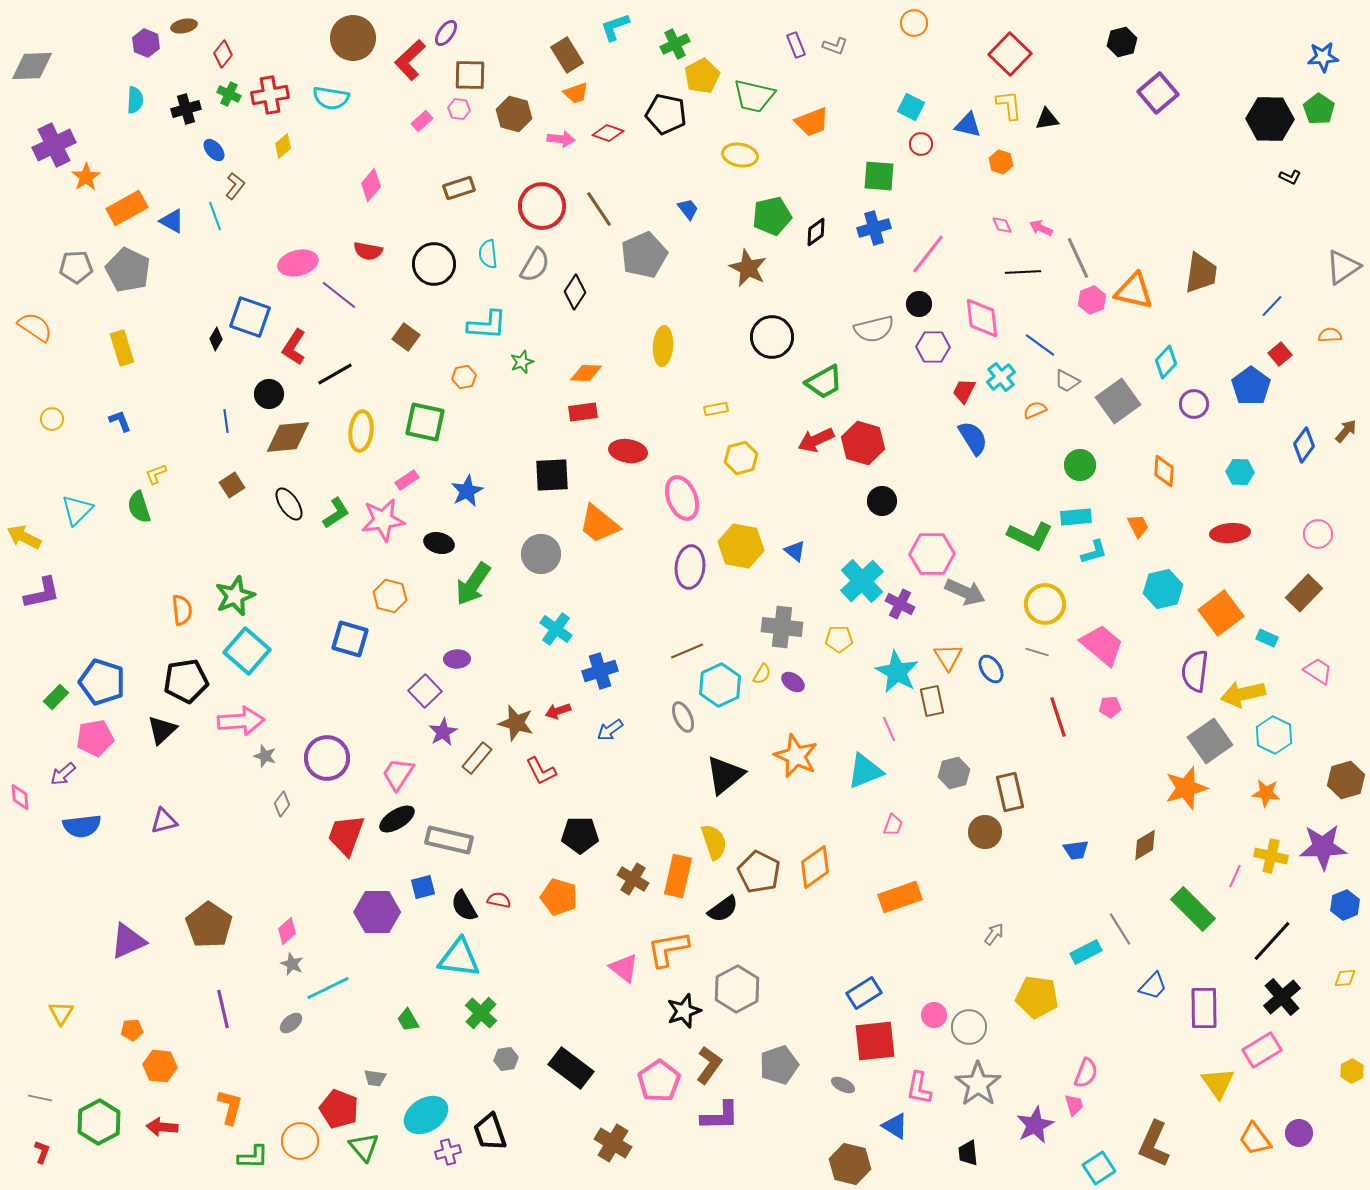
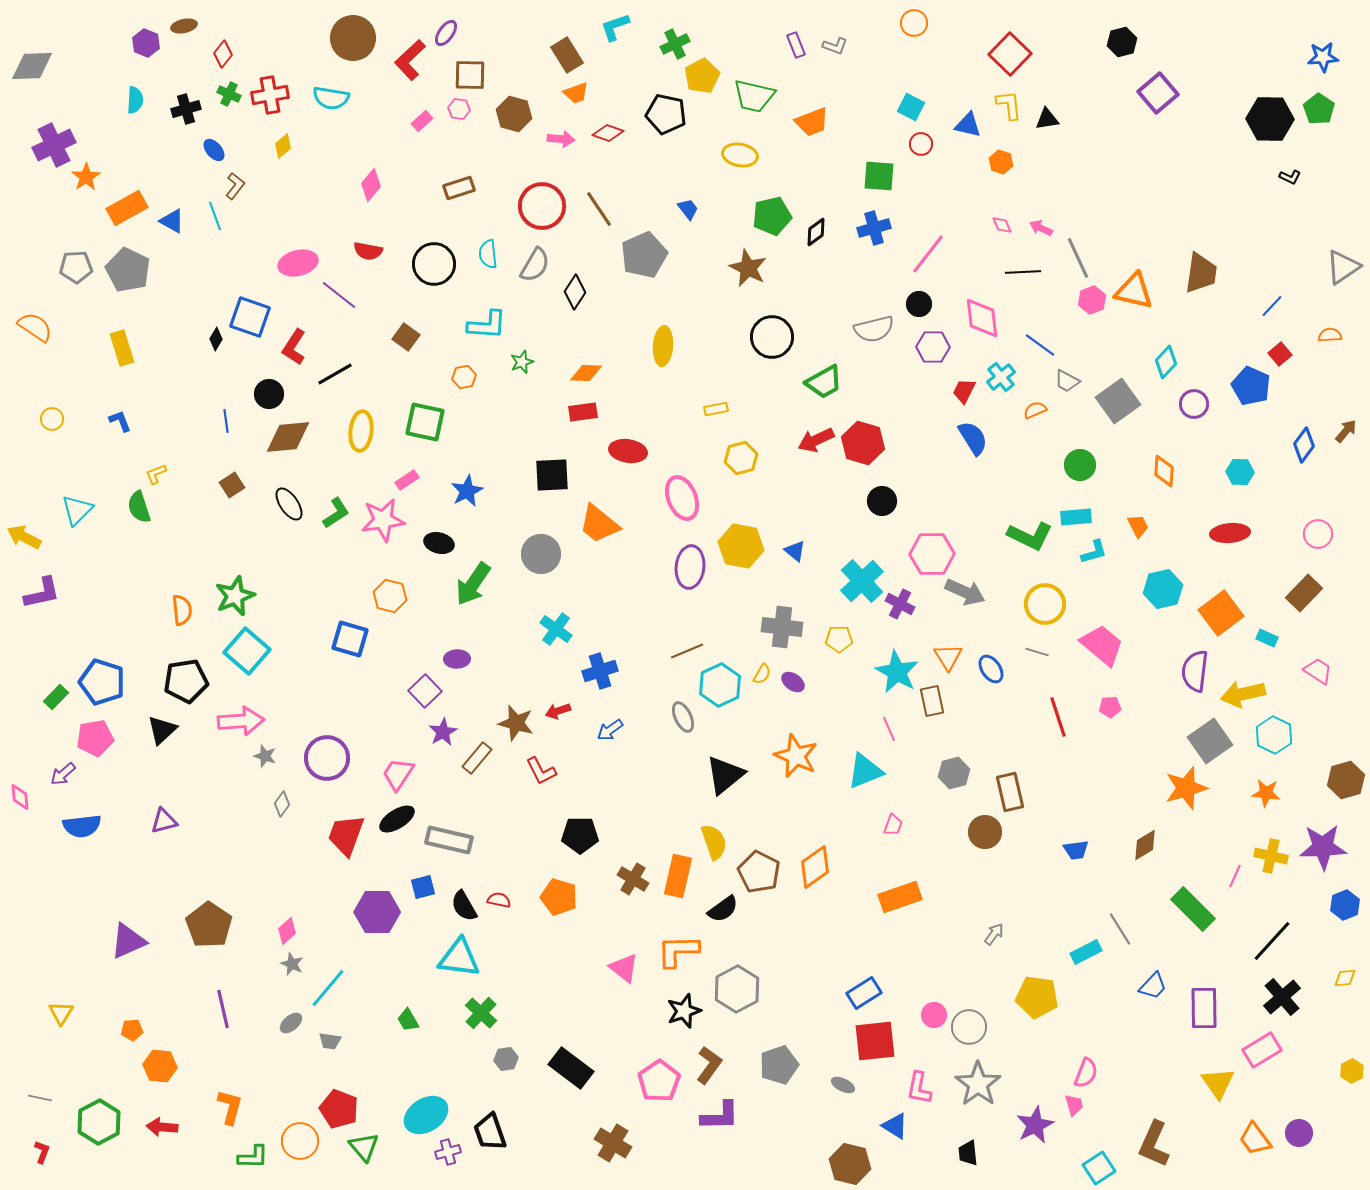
blue pentagon at (1251, 386): rotated 12 degrees counterclockwise
orange L-shape at (668, 949): moved 10 px right, 2 px down; rotated 9 degrees clockwise
cyan line at (328, 988): rotated 24 degrees counterclockwise
gray trapezoid at (375, 1078): moved 45 px left, 37 px up
